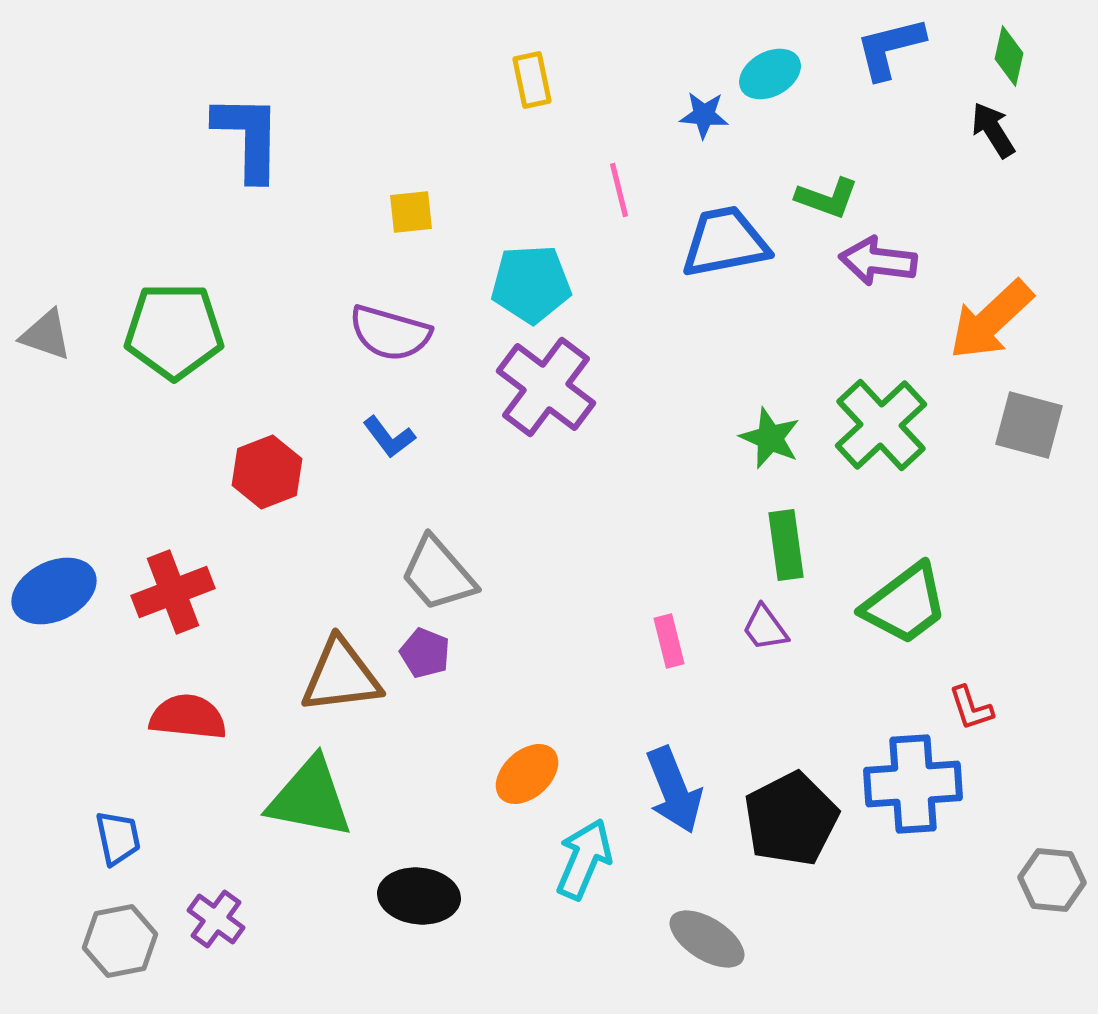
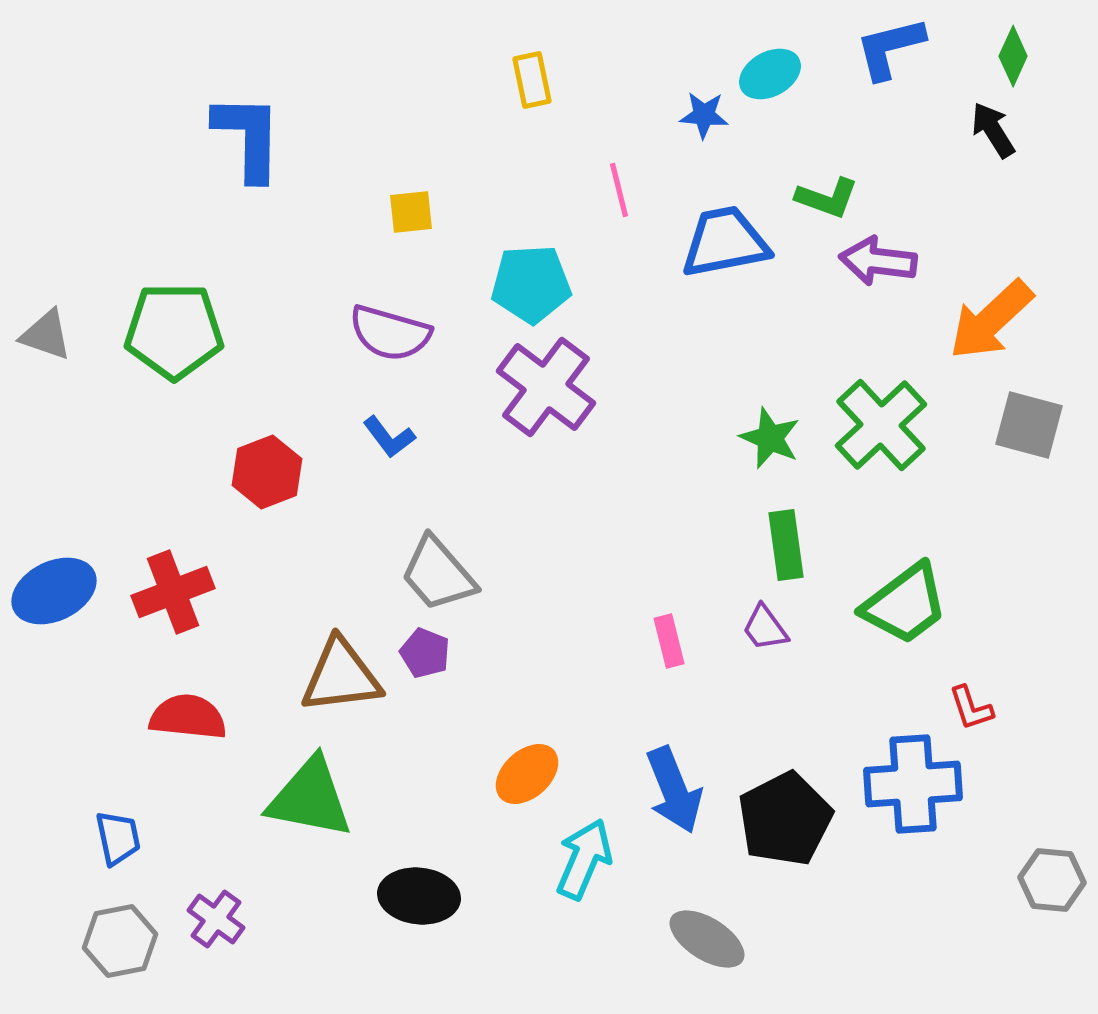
green diamond at (1009, 56): moved 4 px right; rotated 12 degrees clockwise
black pentagon at (791, 819): moved 6 px left
